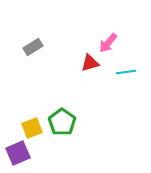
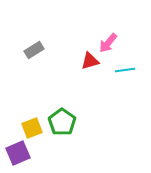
gray rectangle: moved 1 px right, 3 px down
red triangle: moved 2 px up
cyan line: moved 1 px left, 2 px up
